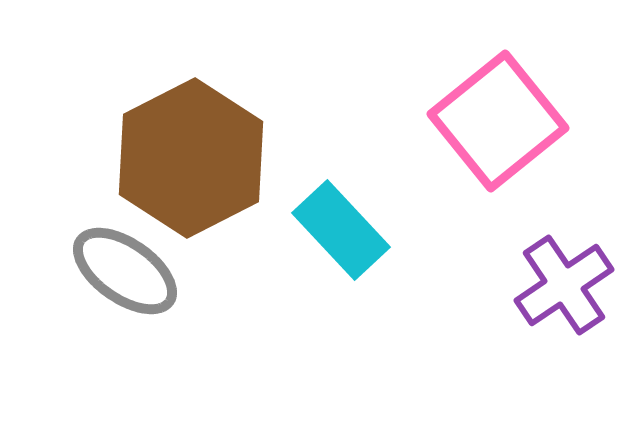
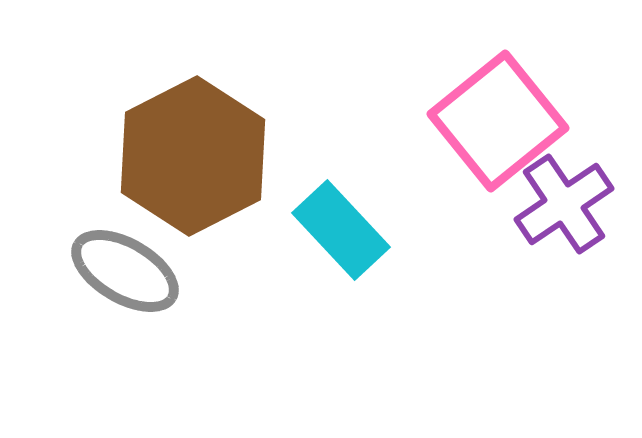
brown hexagon: moved 2 px right, 2 px up
gray ellipse: rotated 5 degrees counterclockwise
purple cross: moved 81 px up
